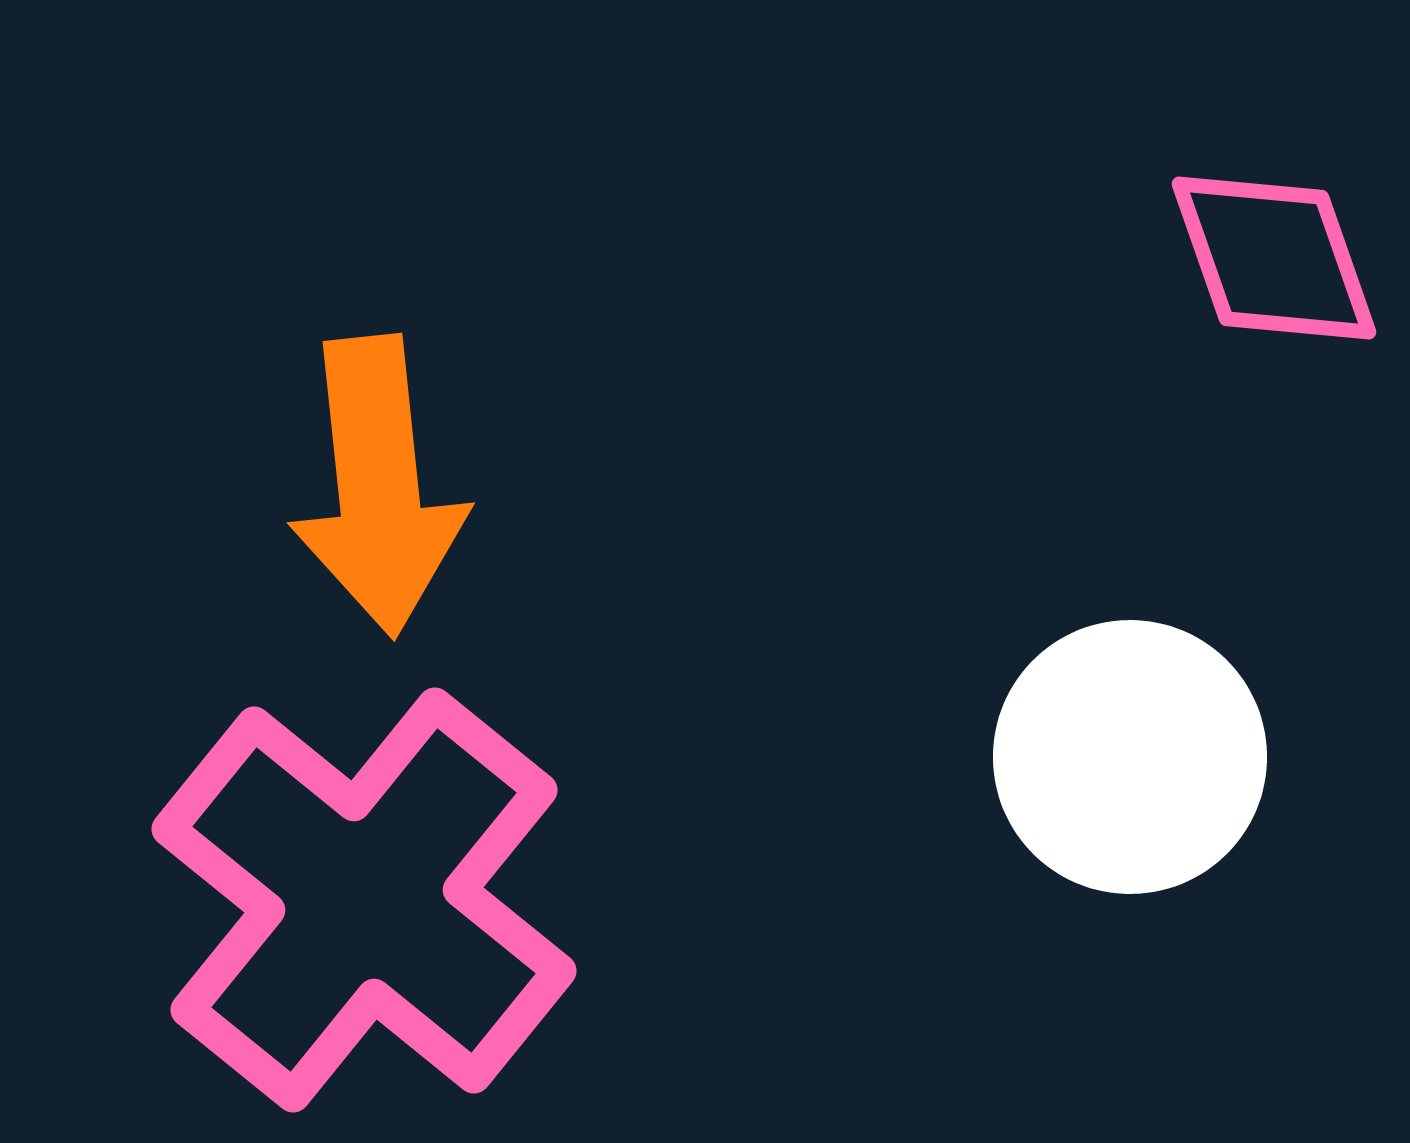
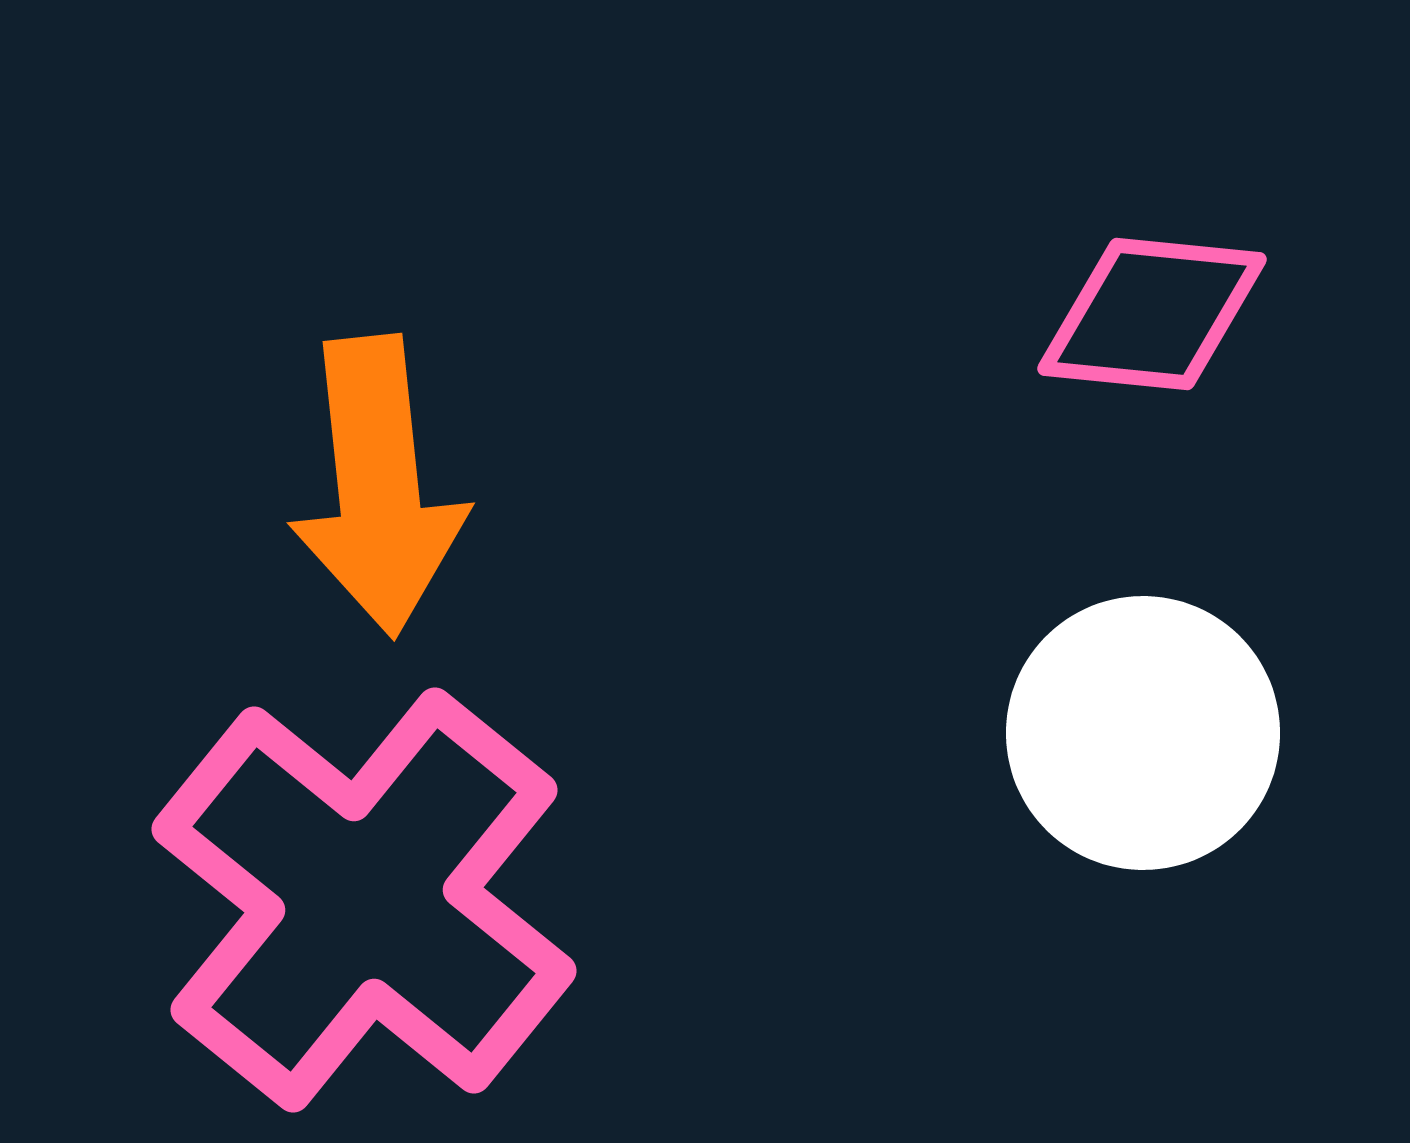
pink diamond: moved 122 px left, 56 px down; rotated 65 degrees counterclockwise
white circle: moved 13 px right, 24 px up
